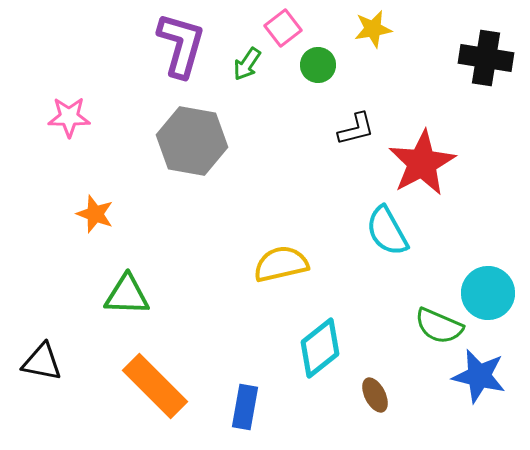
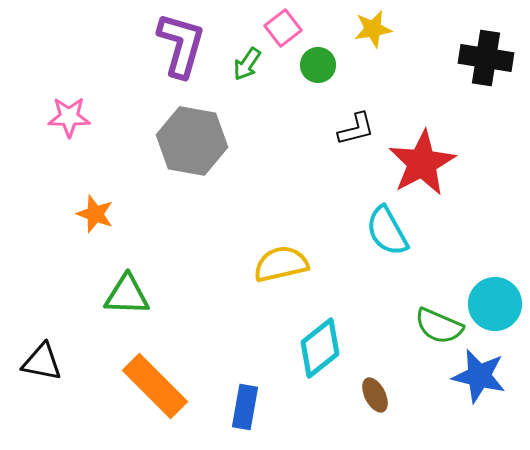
cyan circle: moved 7 px right, 11 px down
